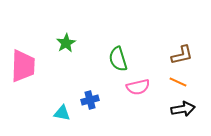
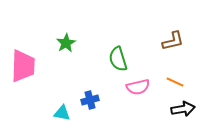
brown L-shape: moved 9 px left, 14 px up
orange line: moved 3 px left
